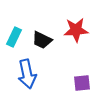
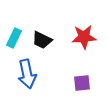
red star: moved 8 px right, 7 px down
cyan rectangle: moved 1 px down
